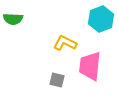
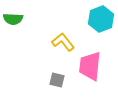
yellow L-shape: moved 2 px left, 1 px up; rotated 25 degrees clockwise
